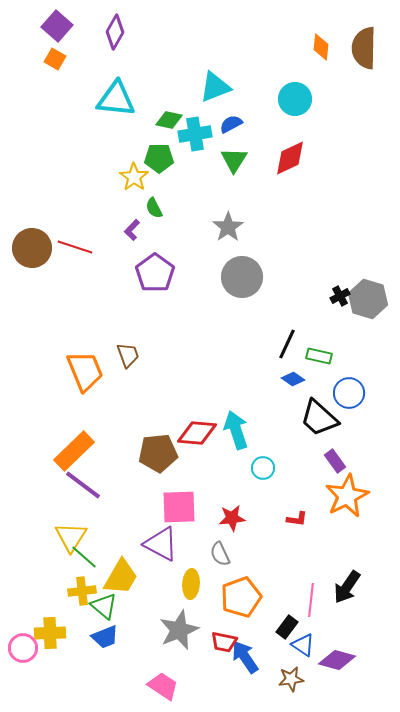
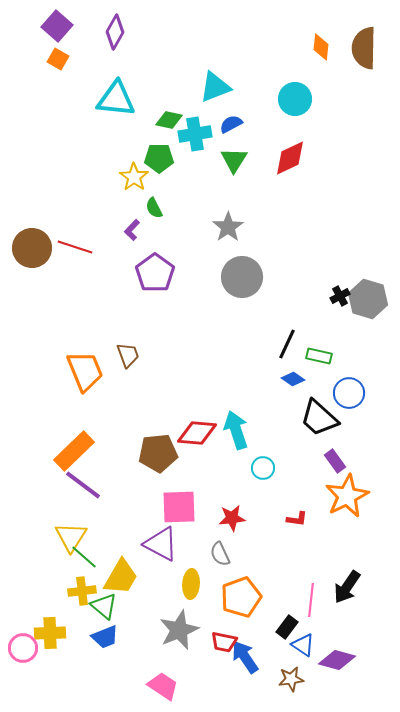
orange square at (55, 59): moved 3 px right
